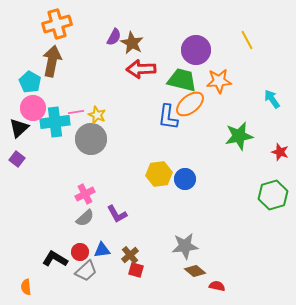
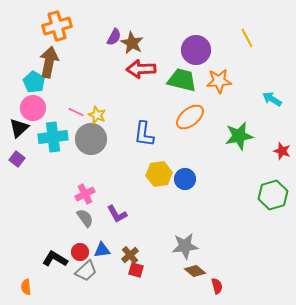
orange cross: moved 2 px down
yellow line: moved 2 px up
brown arrow: moved 3 px left, 1 px down
cyan pentagon: moved 4 px right
cyan arrow: rotated 24 degrees counterclockwise
orange ellipse: moved 13 px down
pink line: rotated 35 degrees clockwise
blue L-shape: moved 24 px left, 17 px down
cyan cross: moved 2 px left, 15 px down
red star: moved 2 px right, 1 px up
gray semicircle: rotated 84 degrees counterclockwise
red semicircle: rotated 63 degrees clockwise
